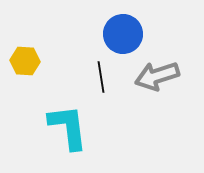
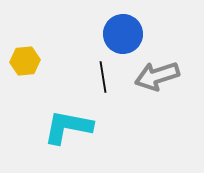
yellow hexagon: rotated 8 degrees counterclockwise
black line: moved 2 px right
cyan L-shape: rotated 72 degrees counterclockwise
